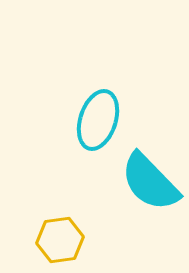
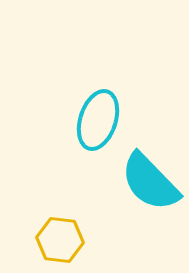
yellow hexagon: rotated 15 degrees clockwise
